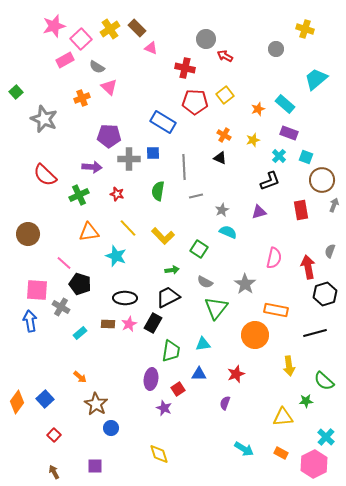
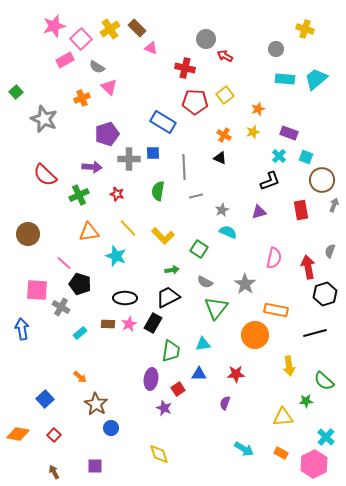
cyan rectangle at (285, 104): moved 25 px up; rotated 36 degrees counterclockwise
purple pentagon at (109, 136): moved 2 px left, 2 px up; rotated 20 degrees counterclockwise
yellow star at (253, 140): moved 8 px up
blue arrow at (30, 321): moved 8 px left, 8 px down
red star at (236, 374): rotated 18 degrees clockwise
orange diamond at (17, 402): moved 1 px right, 32 px down; rotated 65 degrees clockwise
